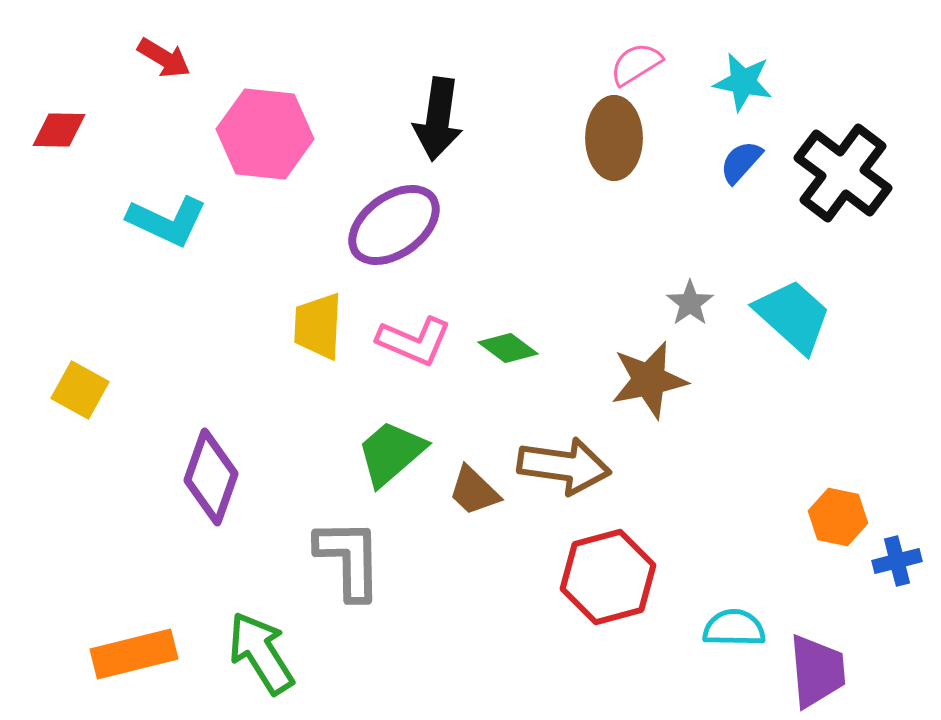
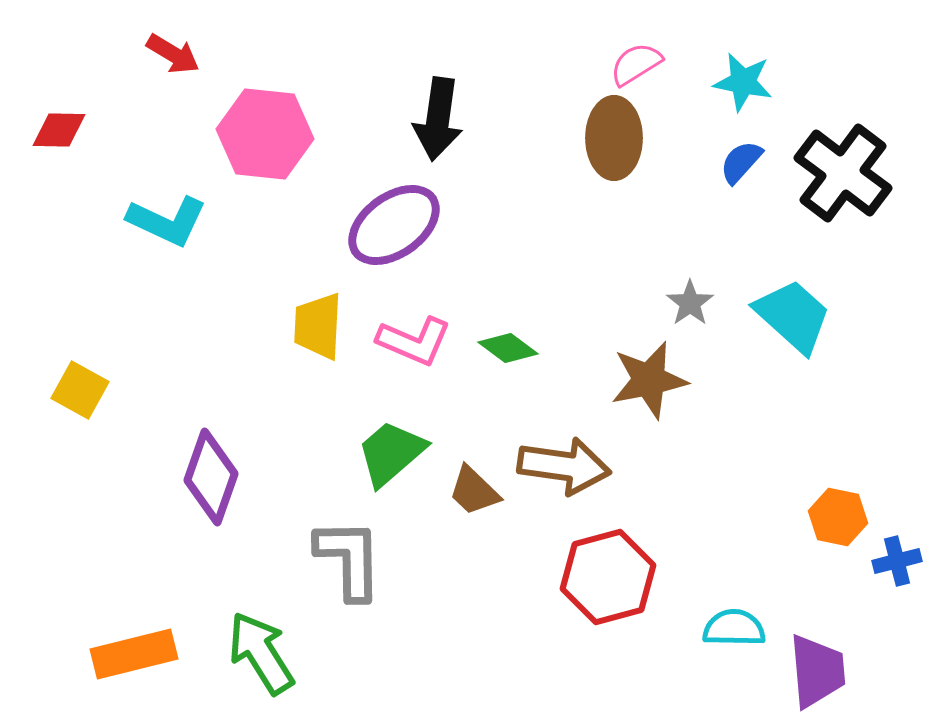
red arrow: moved 9 px right, 4 px up
